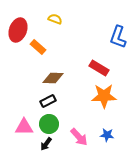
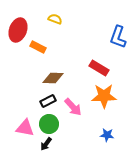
orange rectangle: rotated 14 degrees counterclockwise
pink triangle: moved 1 px right, 1 px down; rotated 12 degrees clockwise
pink arrow: moved 6 px left, 30 px up
